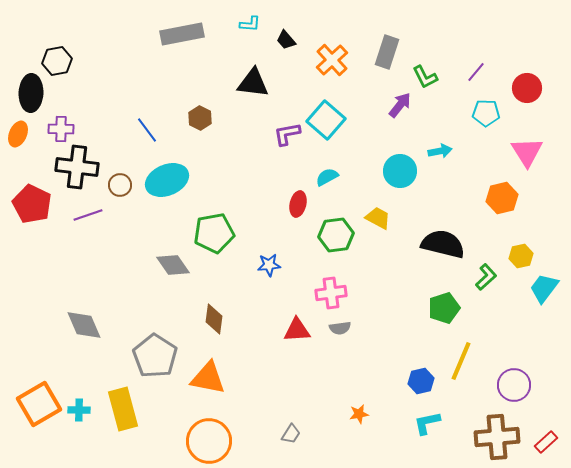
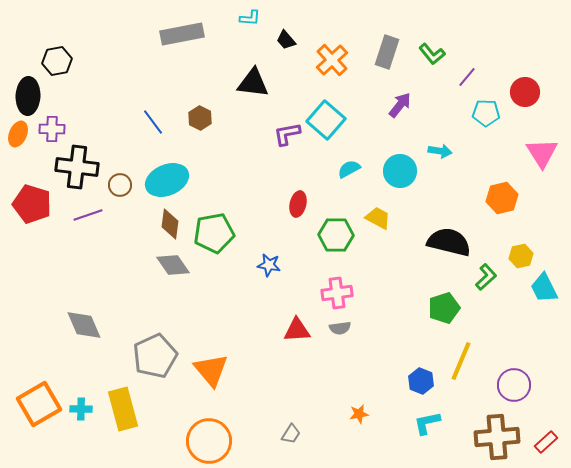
cyan L-shape at (250, 24): moved 6 px up
purple line at (476, 72): moved 9 px left, 5 px down
green L-shape at (425, 77): moved 7 px right, 23 px up; rotated 12 degrees counterclockwise
red circle at (527, 88): moved 2 px left, 4 px down
black ellipse at (31, 93): moved 3 px left, 3 px down
purple cross at (61, 129): moved 9 px left
blue line at (147, 130): moved 6 px right, 8 px up
cyan arrow at (440, 151): rotated 20 degrees clockwise
pink triangle at (527, 152): moved 15 px right, 1 px down
cyan semicircle at (327, 177): moved 22 px right, 8 px up
red pentagon at (32, 204): rotated 9 degrees counterclockwise
green hexagon at (336, 235): rotated 8 degrees clockwise
black semicircle at (443, 244): moved 6 px right, 2 px up
blue star at (269, 265): rotated 15 degrees clockwise
cyan trapezoid at (544, 288): rotated 64 degrees counterclockwise
pink cross at (331, 293): moved 6 px right
brown diamond at (214, 319): moved 44 px left, 95 px up
gray pentagon at (155, 356): rotated 15 degrees clockwise
orange triangle at (208, 378): moved 3 px right, 8 px up; rotated 39 degrees clockwise
blue hexagon at (421, 381): rotated 25 degrees counterclockwise
cyan cross at (79, 410): moved 2 px right, 1 px up
